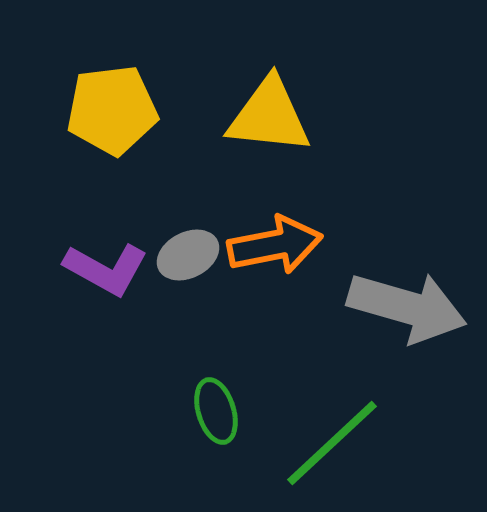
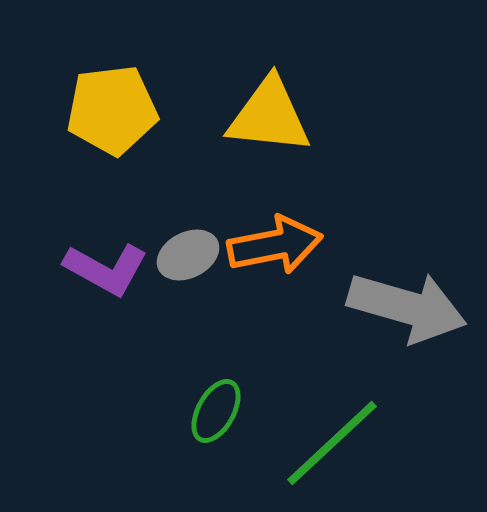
green ellipse: rotated 46 degrees clockwise
